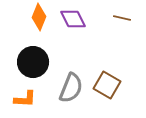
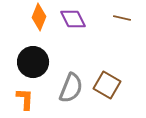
orange L-shape: rotated 90 degrees counterclockwise
